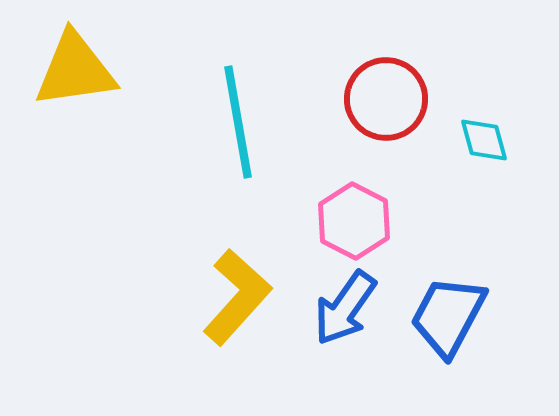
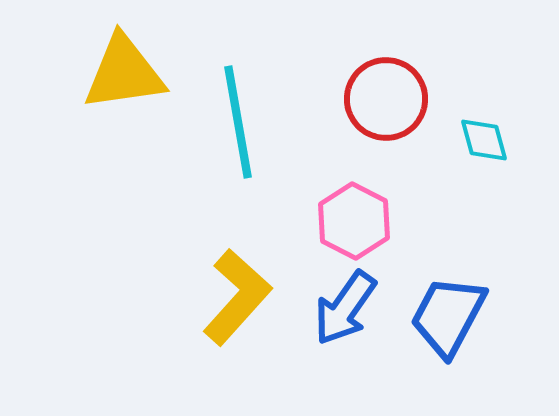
yellow triangle: moved 49 px right, 3 px down
